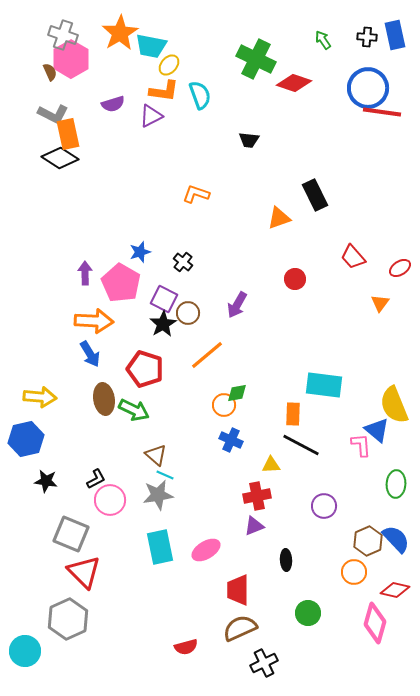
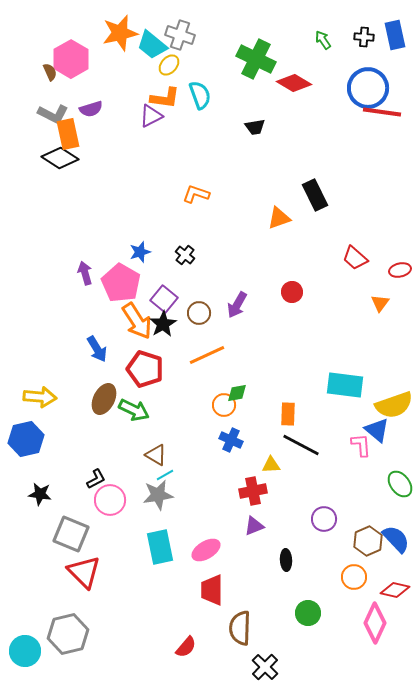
orange star at (120, 33): rotated 18 degrees clockwise
gray cross at (63, 35): moved 117 px right
black cross at (367, 37): moved 3 px left
cyan trapezoid at (151, 46): moved 1 px right, 1 px up; rotated 28 degrees clockwise
red diamond at (294, 83): rotated 12 degrees clockwise
orange L-shape at (164, 91): moved 1 px right, 7 px down
purple semicircle at (113, 104): moved 22 px left, 5 px down
black trapezoid at (249, 140): moved 6 px right, 13 px up; rotated 15 degrees counterclockwise
red trapezoid at (353, 257): moved 2 px right, 1 px down; rotated 8 degrees counterclockwise
black cross at (183, 262): moved 2 px right, 7 px up
red ellipse at (400, 268): moved 2 px down; rotated 20 degrees clockwise
purple arrow at (85, 273): rotated 15 degrees counterclockwise
red circle at (295, 279): moved 3 px left, 13 px down
purple square at (164, 299): rotated 12 degrees clockwise
brown circle at (188, 313): moved 11 px right
orange arrow at (94, 321): moved 43 px right; rotated 54 degrees clockwise
blue arrow at (90, 354): moved 7 px right, 5 px up
orange line at (207, 355): rotated 15 degrees clockwise
cyan rectangle at (324, 385): moved 21 px right
brown ellipse at (104, 399): rotated 36 degrees clockwise
yellow semicircle at (394, 405): rotated 87 degrees counterclockwise
orange rectangle at (293, 414): moved 5 px left
brown triangle at (156, 455): rotated 10 degrees counterclockwise
cyan line at (165, 475): rotated 54 degrees counterclockwise
black star at (46, 481): moved 6 px left, 13 px down
green ellipse at (396, 484): moved 4 px right; rotated 40 degrees counterclockwise
red cross at (257, 496): moved 4 px left, 5 px up
purple circle at (324, 506): moved 13 px down
orange circle at (354, 572): moved 5 px down
red trapezoid at (238, 590): moved 26 px left
gray hexagon at (68, 619): moved 15 px down; rotated 12 degrees clockwise
pink diamond at (375, 623): rotated 9 degrees clockwise
brown semicircle at (240, 628): rotated 64 degrees counterclockwise
red semicircle at (186, 647): rotated 35 degrees counterclockwise
black cross at (264, 663): moved 1 px right, 4 px down; rotated 20 degrees counterclockwise
